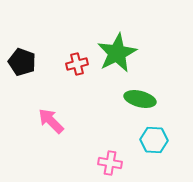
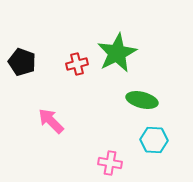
green ellipse: moved 2 px right, 1 px down
